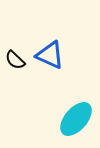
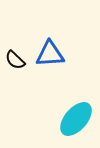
blue triangle: moved 1 px up; rotated 28 degrees counterclockwise
